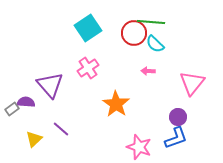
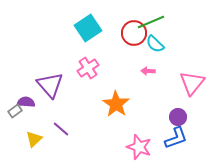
green line: rotated 28 degrees counterclockwise
gray rectangle: moved 3 px right, 2 px down
